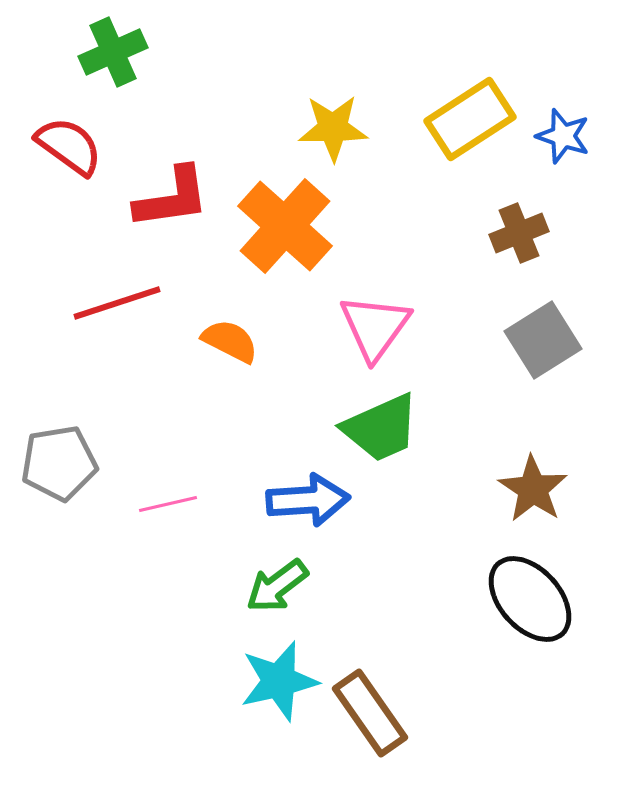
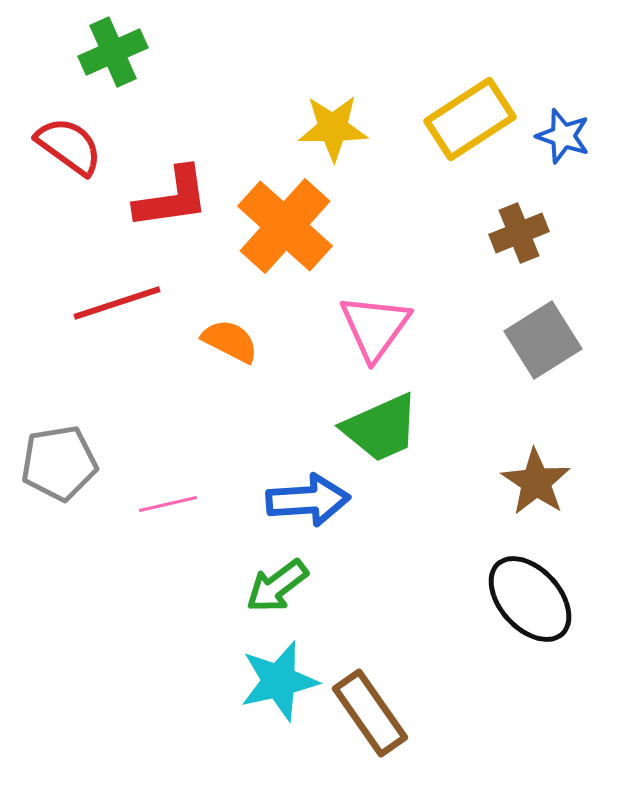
brown star: moved 3 px right, 7 px up
